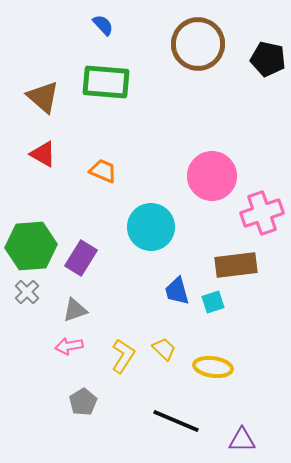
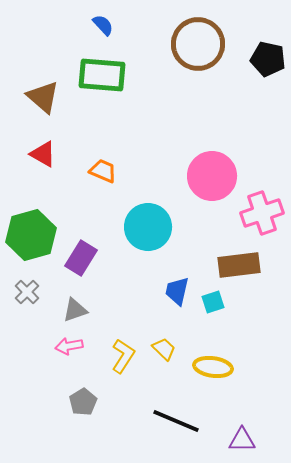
green rectangle: moved 4 px left, 7 px up
cyan circle: moved 3 px left
green hexagon: moved 11 px up; rotated 12 degrees counterclockwise
brown rectangle: moved 3 px right
blue trapezoid: rotated 28 degrees clockwise
